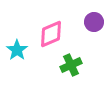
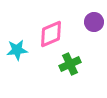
cyan star: rotated 30 degrees clockwise
green cross: moved 1 px left, 1 px up
